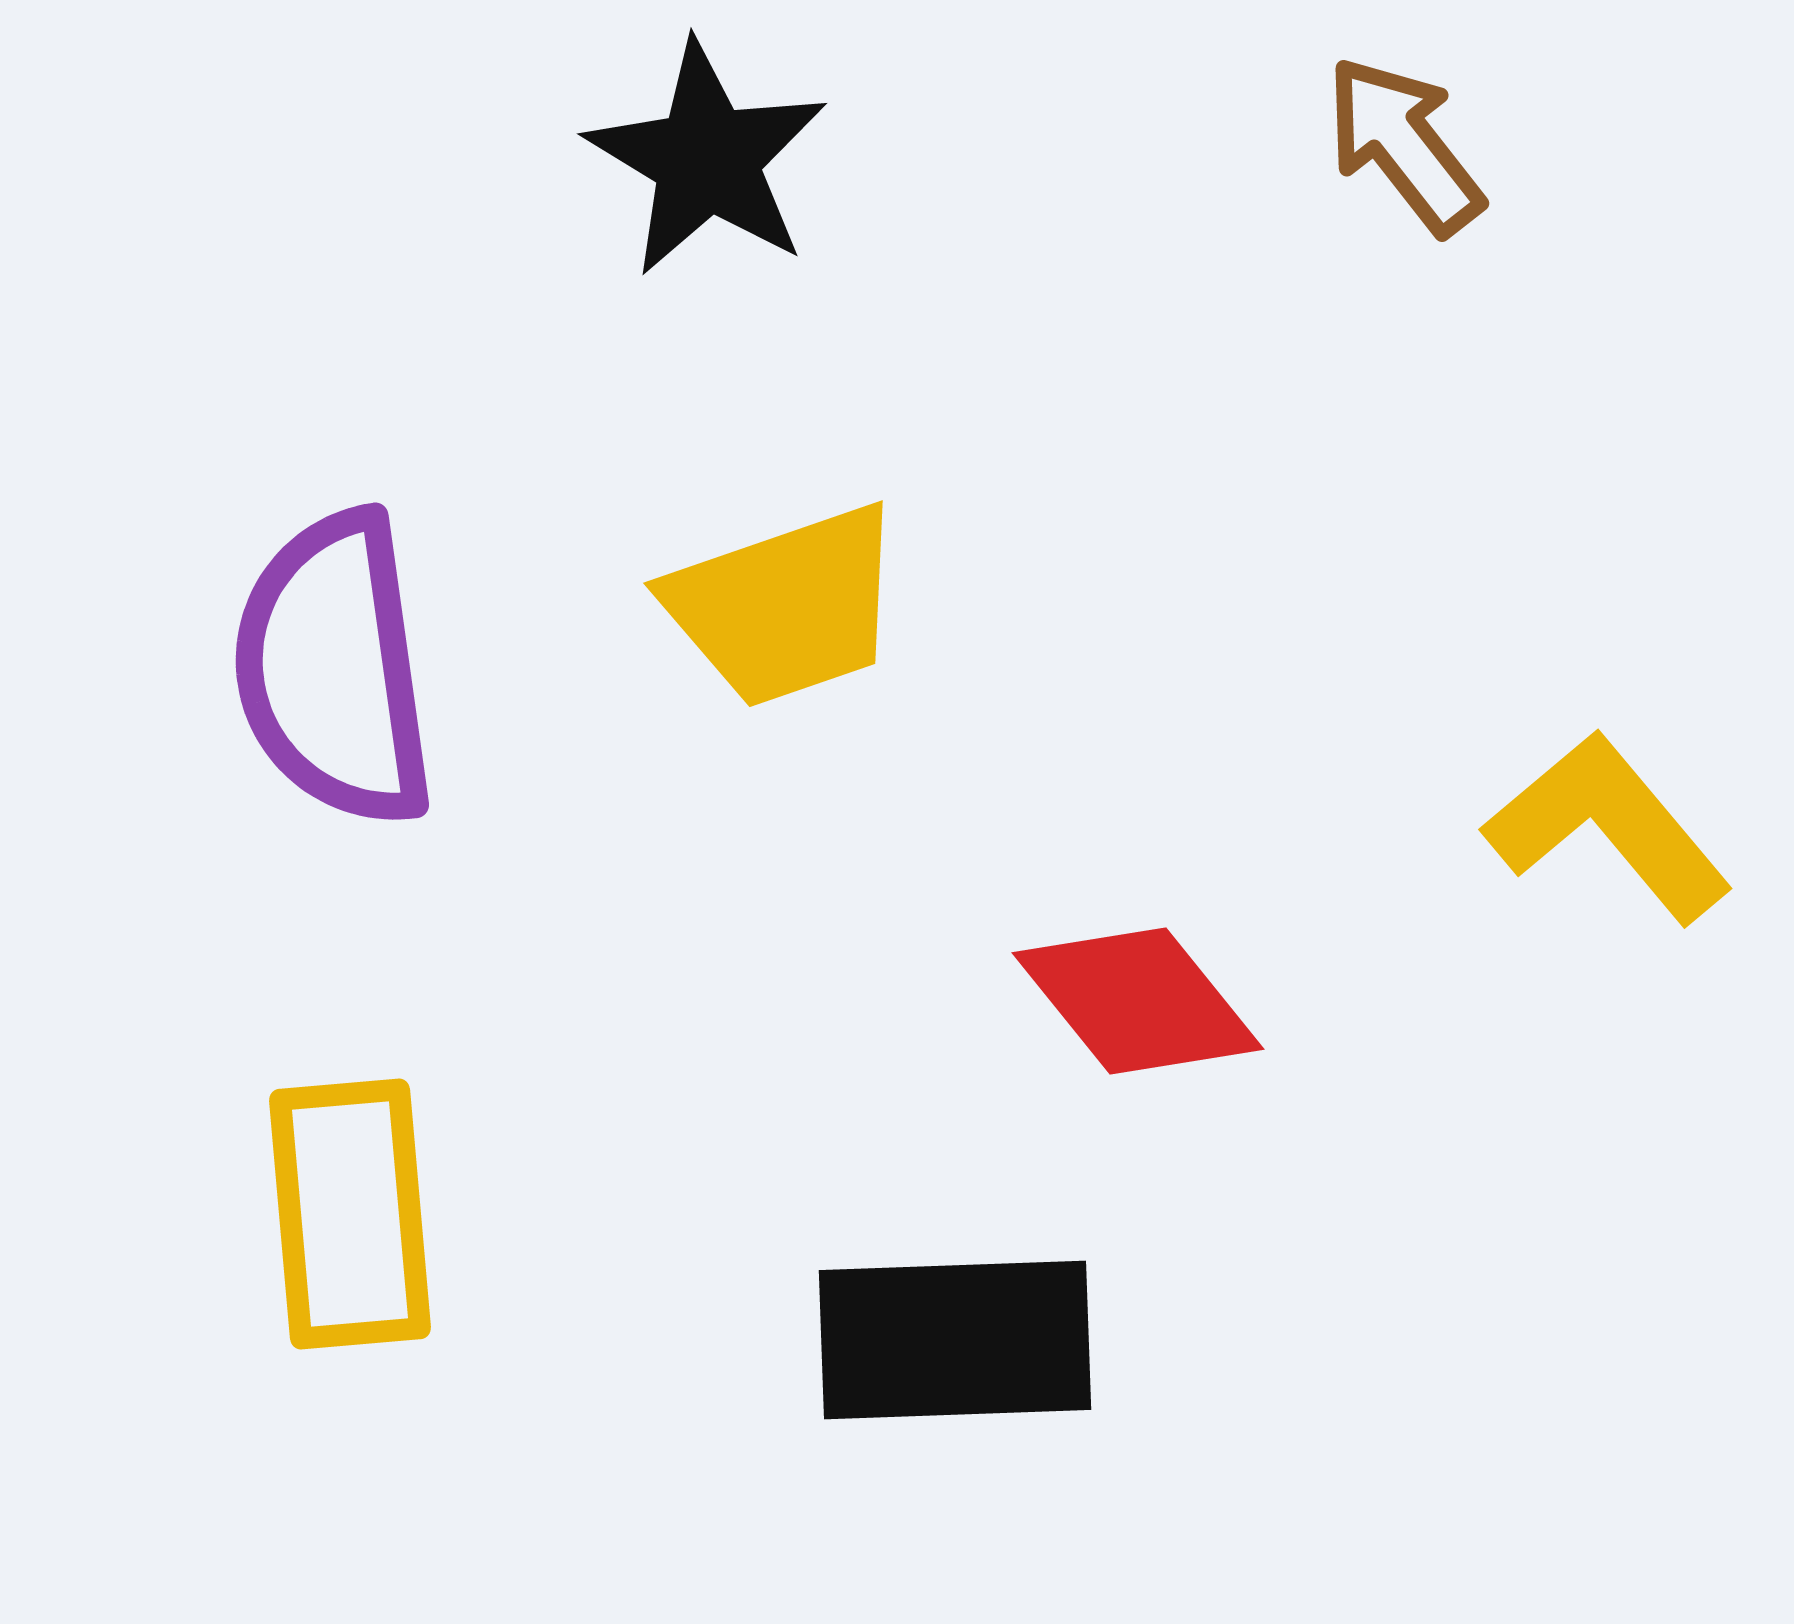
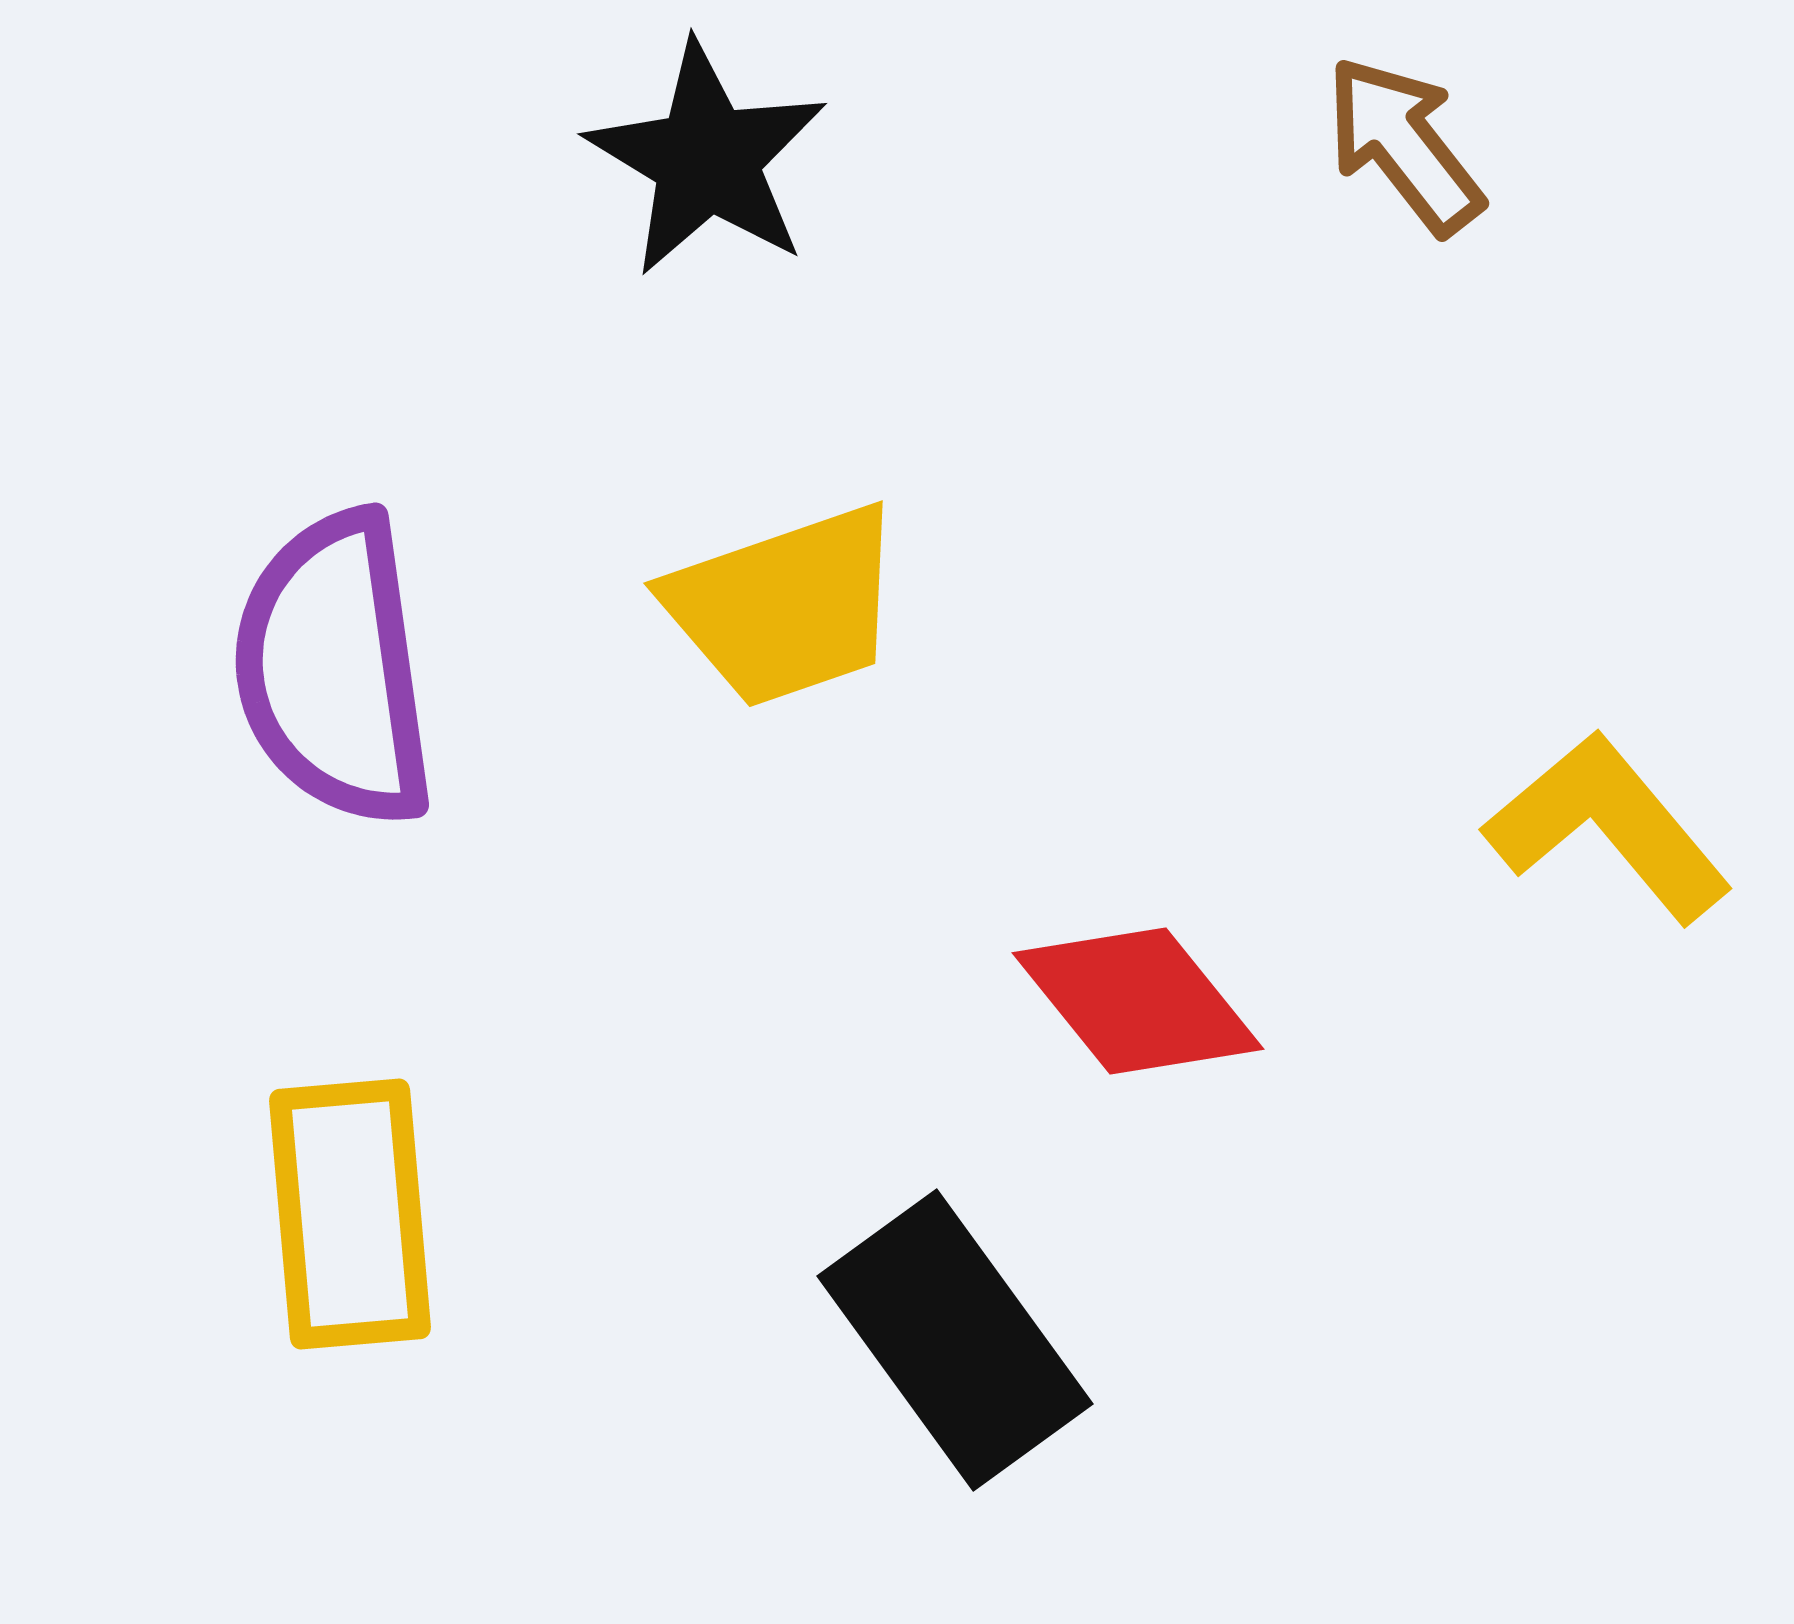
black rectangle: rotated 56 degrees clockwise
